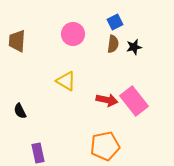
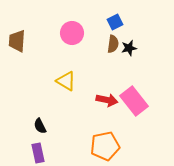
pink circle: moved 1 px left, 1 px up
black star: moved 5 px left, 1 px down
black semicircle: moved 20 px right, 15 px down
